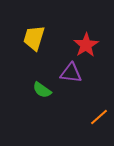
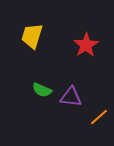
yellow trapezoid: moved 2 px left, 2 px up
purple triangle: moved 24 px down
green semicircle: rotated 12 degrees counterclockwise
